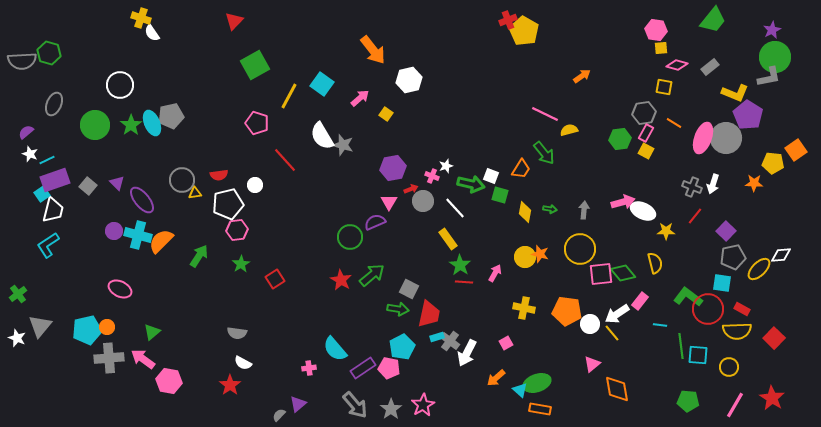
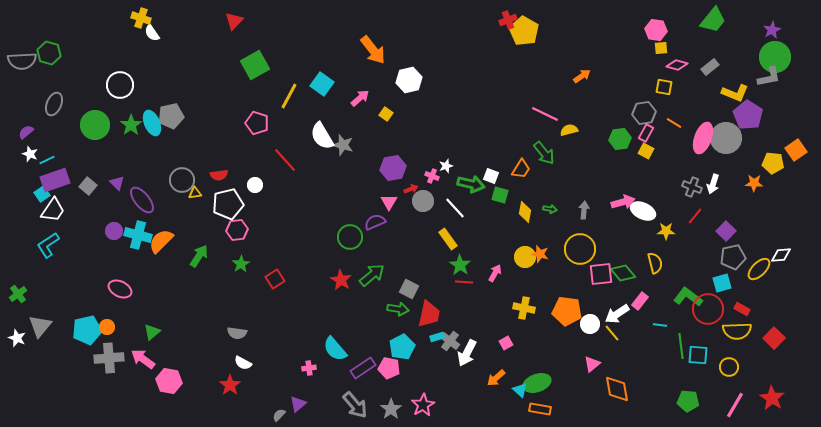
white trapezoid at (53, 210): rotated 20 degrees clockwise
cyan square at (722, 283): rotated 24 degrees counterclockwise
